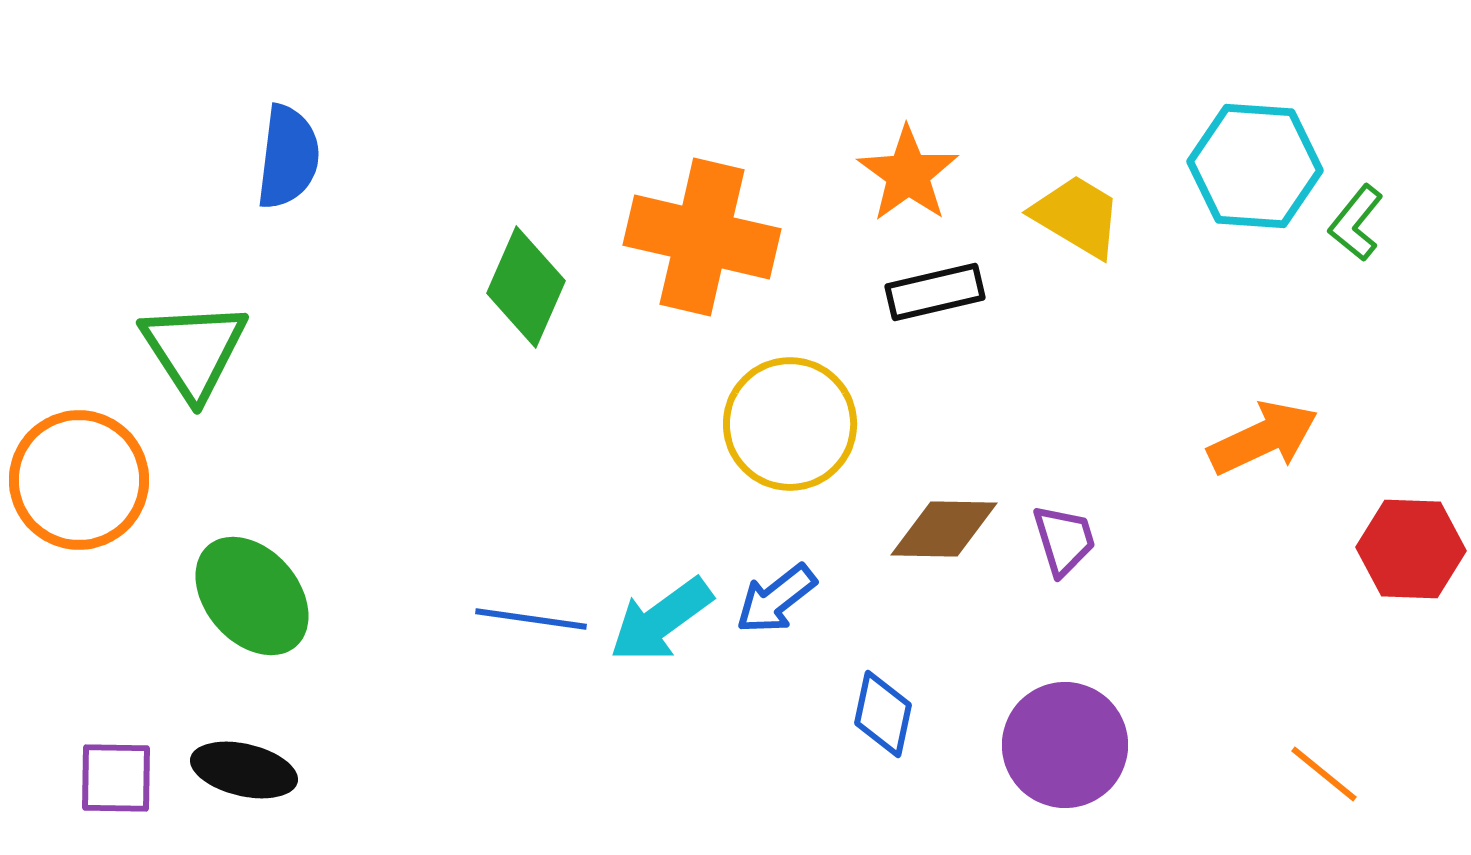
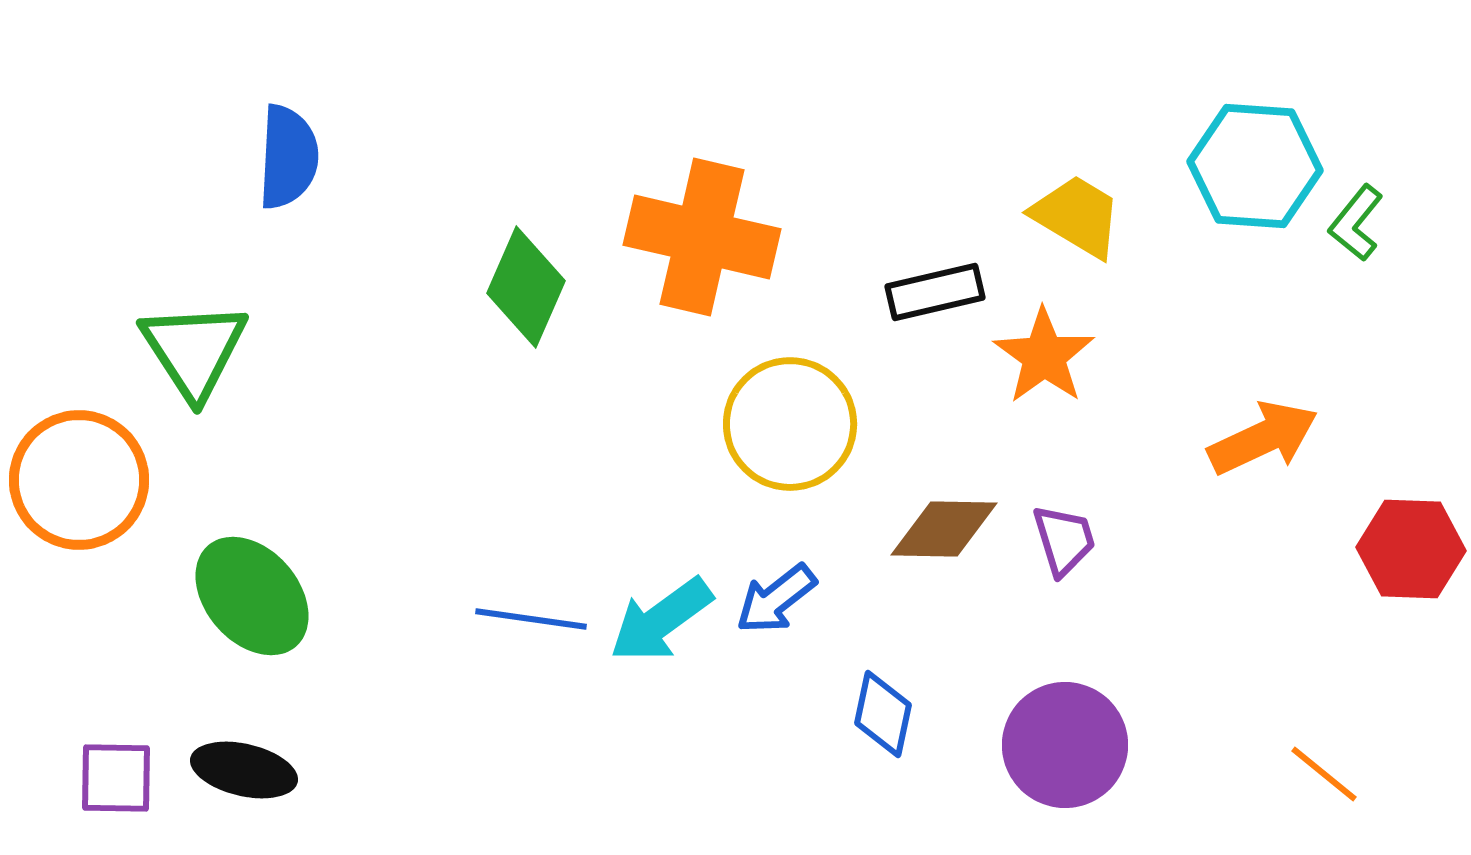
blue semicircle: rotated 4 degrees counterclockwise
orange star: moved 136 px right, 182 px down
